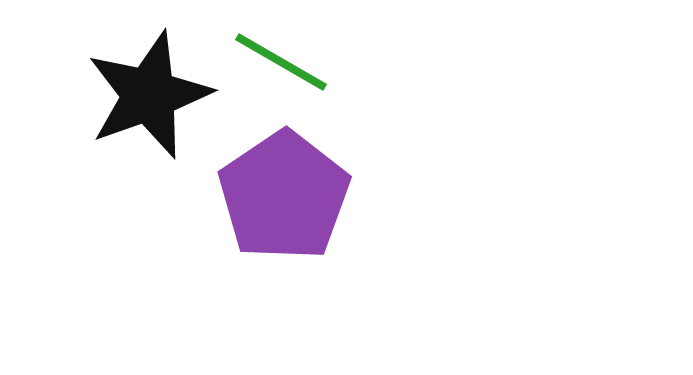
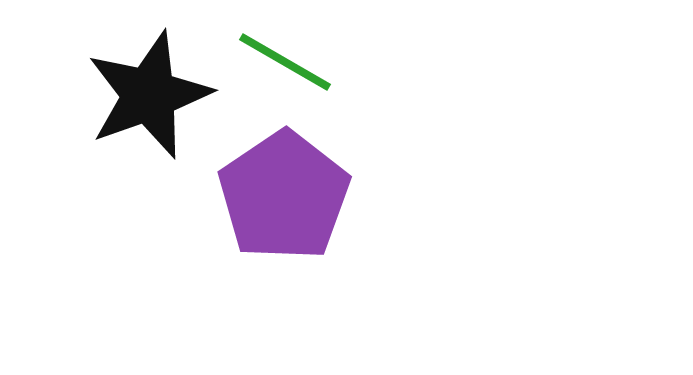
green line: moved 4 px right
